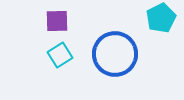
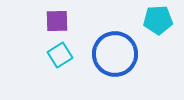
cyan pentagon: moved 3 px left, 2 px down; rotated 24 degrees clockwise
